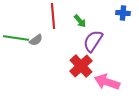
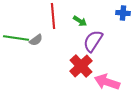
green arrow: rotated 16 degrees counterclockwise
